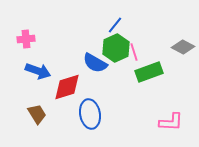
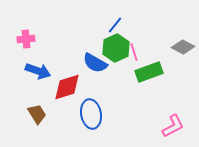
blue ellipse: moved 1 px right
pink L-shape: moved 2 px right, 4 px down; rotated 30 degrees counterclockwise
